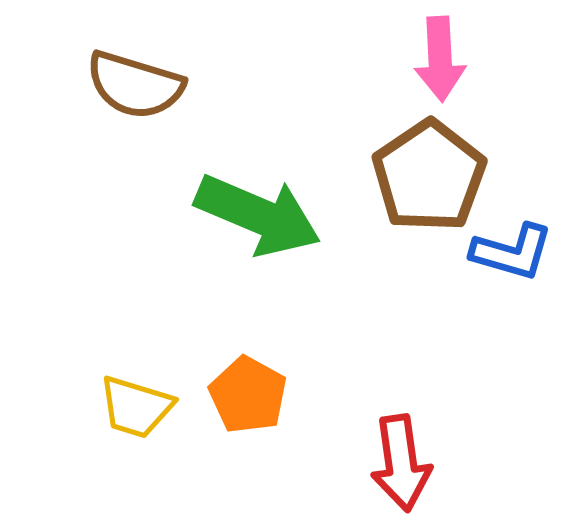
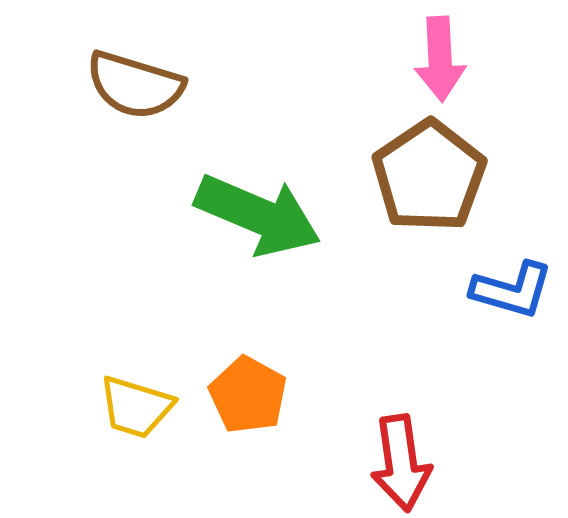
blue L-shape: moved 38 px down
